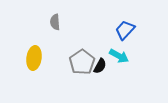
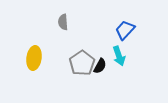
gray semicircle: moved 8 px right
cyan arrow: rotated 42 degrees clockwise
gray pentagon: moved 1 px down
